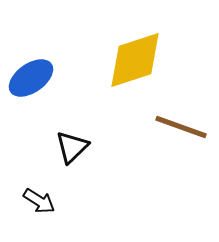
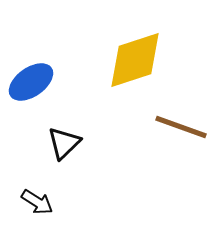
blue ellipse: moved 4 px down
black triangle: moved 8 px left, 4 px up
black arrow: moved 2 px left, 1 px down
